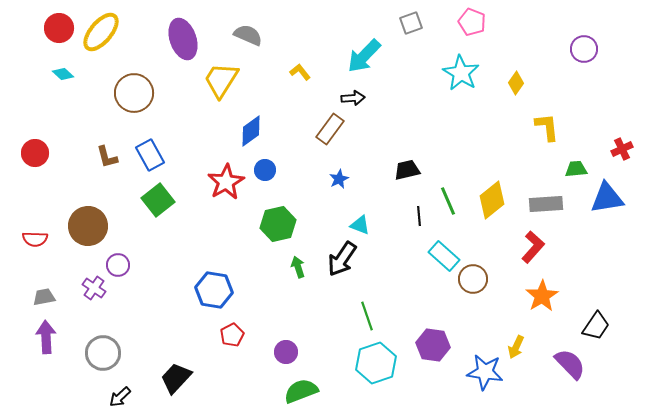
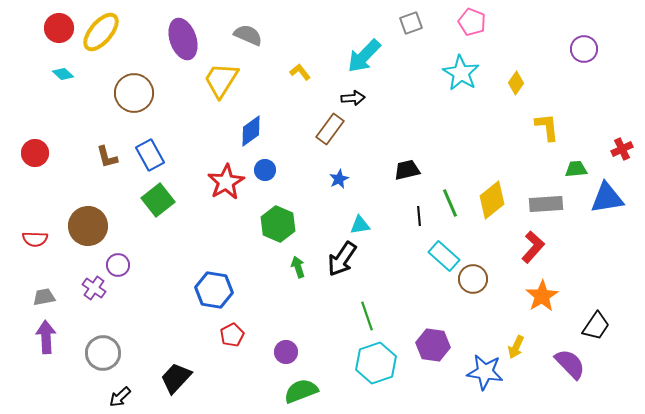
green line at (448, 201): moved 2 px right, 2 px down
green hexagon at (278, 224): rotated 24 degrees counterclockwise
cyan triangle at (360, 225): rotated 30 degrees counterclockwise
